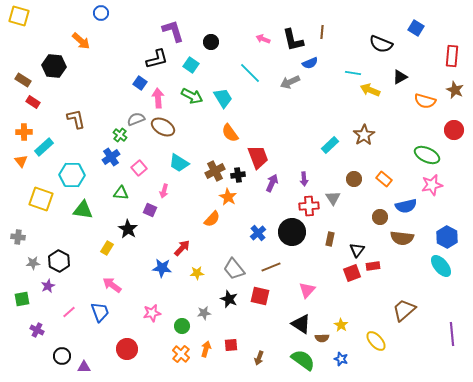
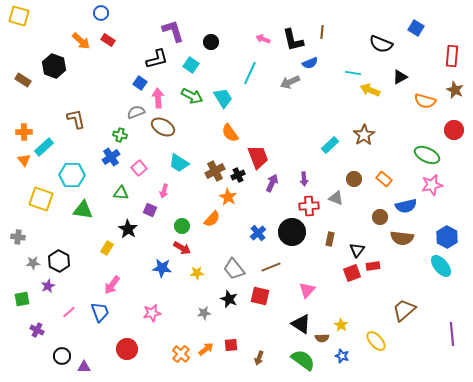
black hexagon at (54, 66): rotated 15 degrees clockwise
cyan line at (250, 73): rotated 70 degrees clockwise
red rectangle at (33, 102): moved 75 px right, 62 px up
gray semicircle at (136, 119): moved 7 px up
green cross at (120, 135): rotated 24 degrees counterclockwise
orange triangle at (21, 161): moved 3 px right, 1 px up
black cross at (238, 175): rotated 16 degrees counterclockwise
gray triangle at (333, 198): moved 3 px right; rotated 35 degrees counterclockwise
red arrow at (182, 248): rotated 78 degrees clockwise
pink arrow at (112, 285): rotated 90 degrees counterclockwise
green circle at (182, 326): moved 100 px up
orange arrow at (206, 349): rotated 35 degrees clockwise
blue star at (341, 359): moved 1 px right, 3 px up
